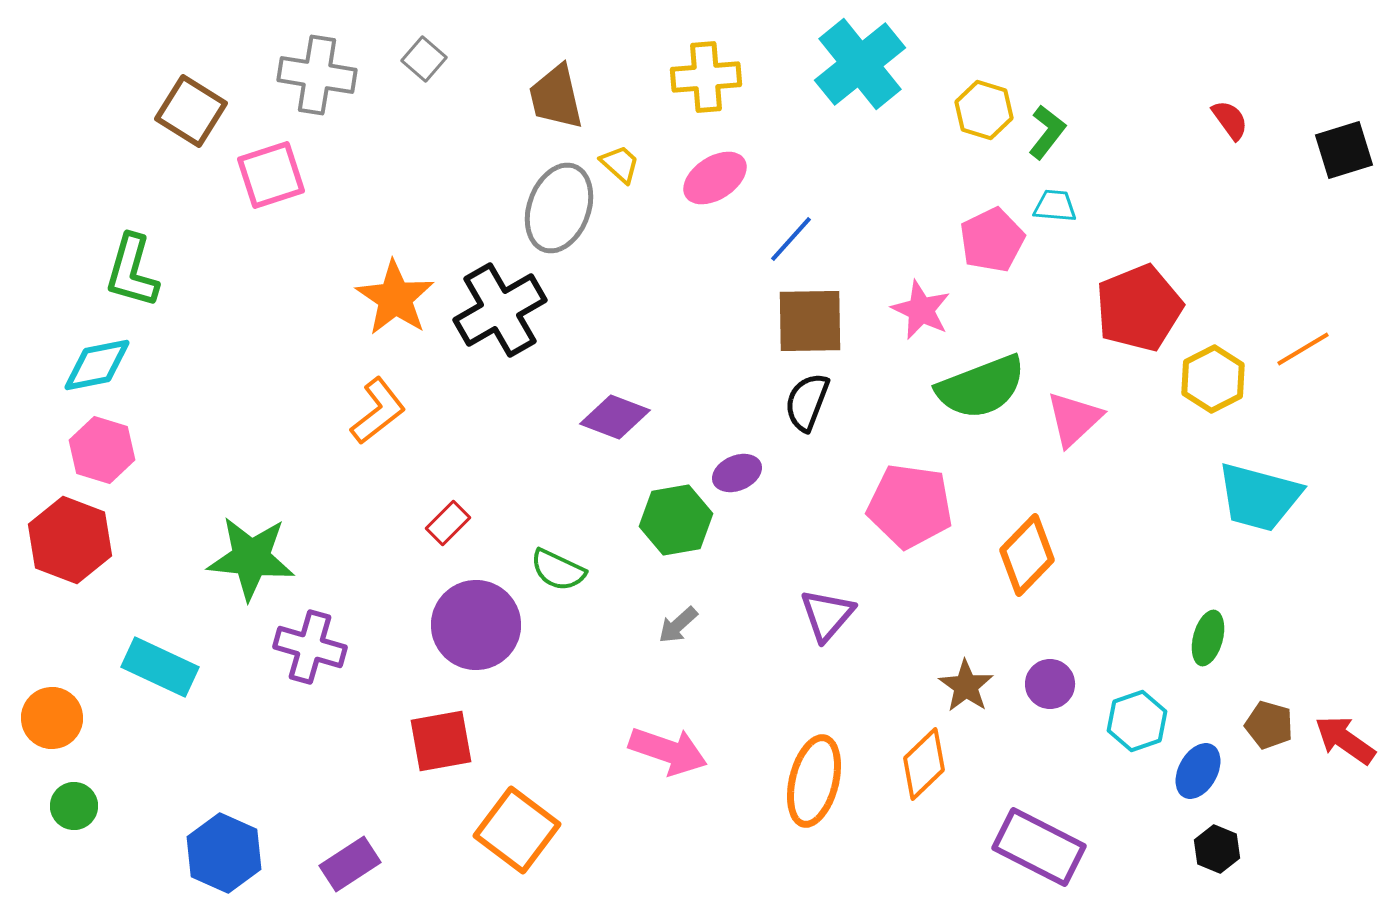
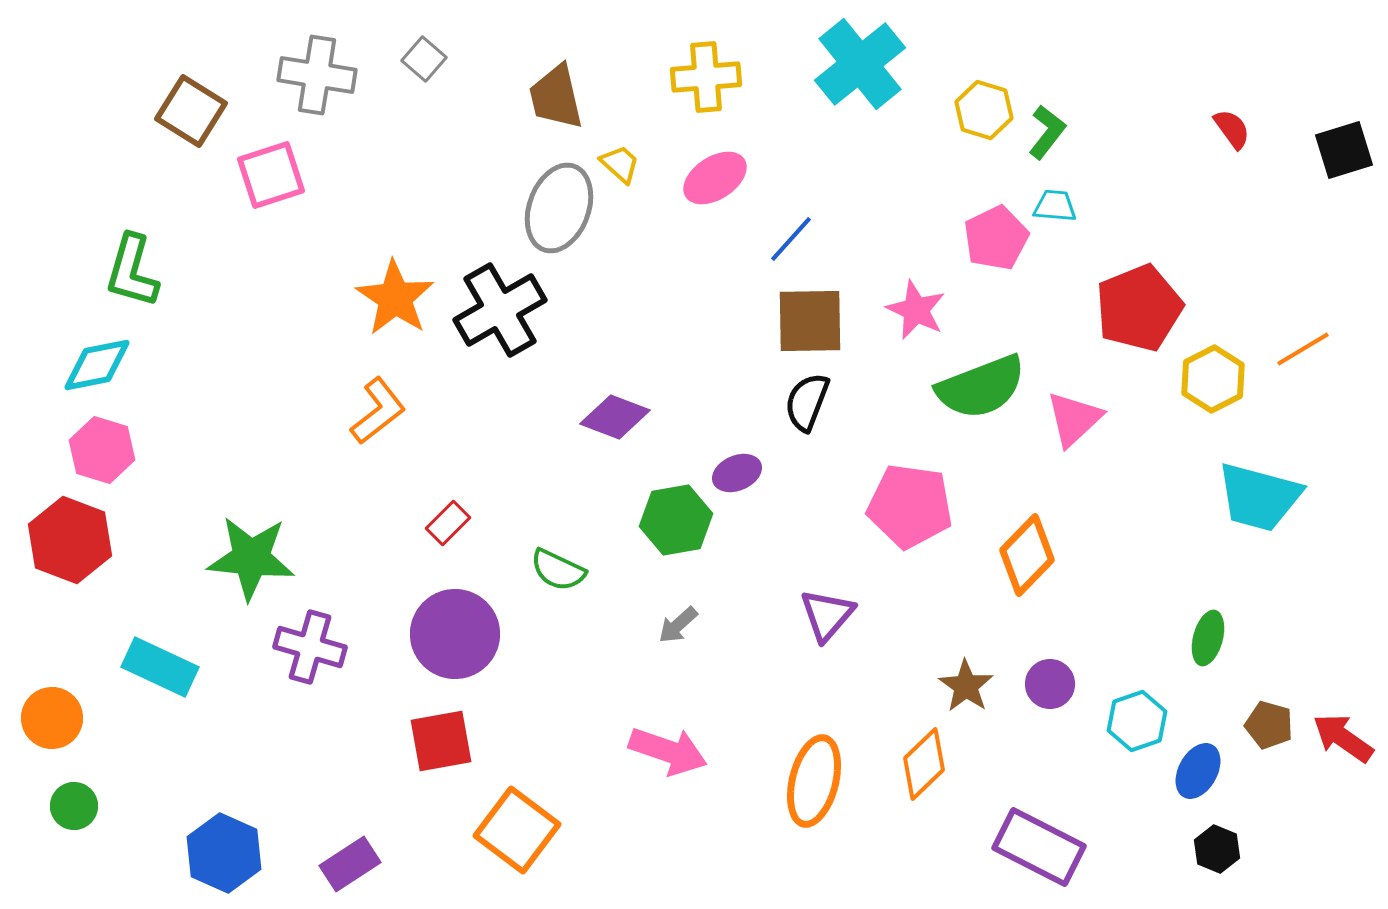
red semicircle at (1230, 120): moved 2 px right, 9 px down
pink pentagon at (992, 240): moved 4 px right, 2 px up
pink star at (921, 310): moved 5 px left
purple circle at (476, 625): moved 21 px left, 9 px down
red arrow at (1345, 740): moved 2 px left, 2 px up
